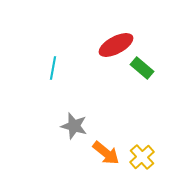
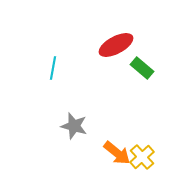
orange arrow: moved 11 px right
